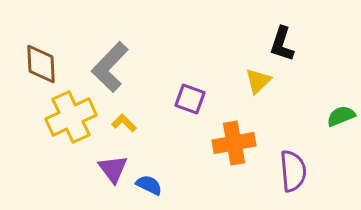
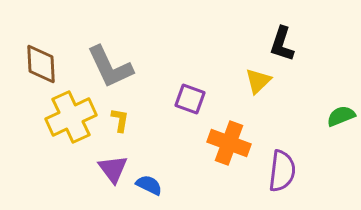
gray L-shape: rotated 69 degrees counterclockwise
yellow L-shape: moved 4 px left, 3 px up; rotated 55 degrees clockwise
orange cross: moved 5 px left; rotated 30 degrees clockwise
purple semicircle: moved 11 px left; rotated 12 degrees clockwise
